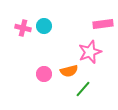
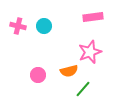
pink rectangle: moved 10 px left, 7 px up
pink cross: moved 5 px left, 2 px up
pink circle: moved 6 px left, 1 px down
